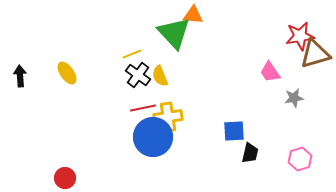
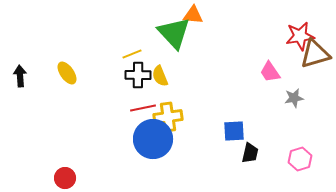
black cross: rotated 35 degrees counterclockwise
blue circle: moved 2 px down
